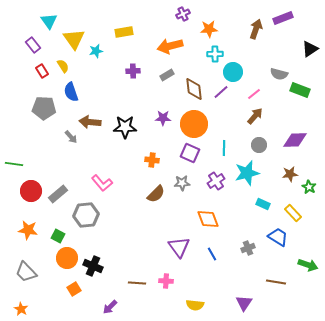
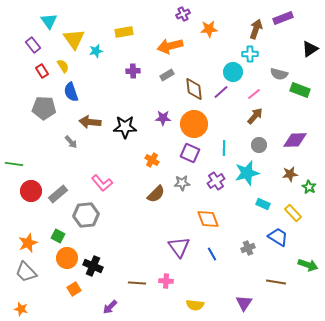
cyan cross at (215, 54): moved 35 px right
gray arrow at (71, 137): moved 5 px down
orange cross at (152, 160): rotated 24 degrees clockwise
orange star at (28, 230): moved 13 px down; rotated 30 degrees counterclockwise
orange star at (21, 309): rotated 16 degrees counterclockwise
